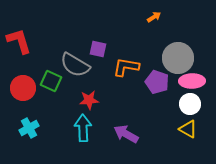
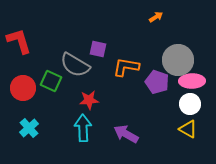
orange arrow: moved 2 px right
gray circle: moved 2 px down
cyan cross: rotated 12 degrees counterclockwise
